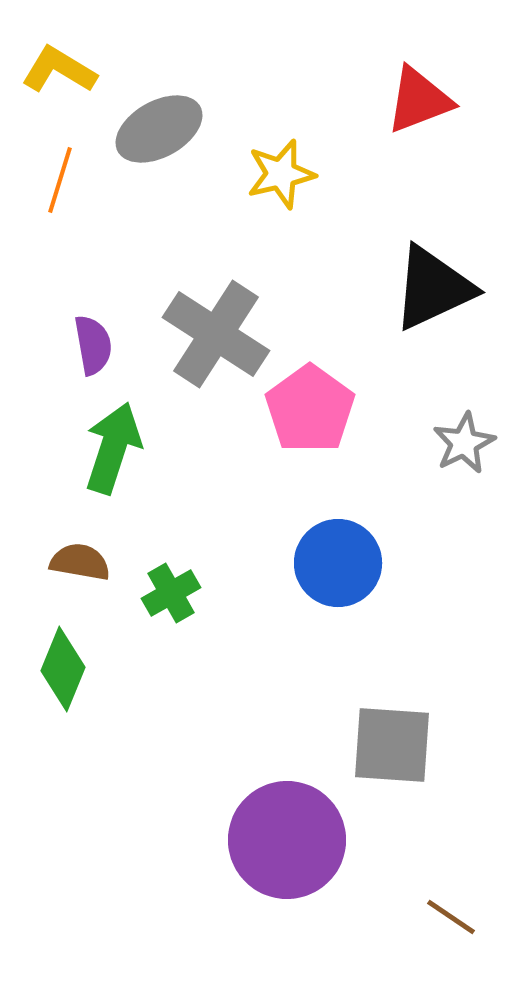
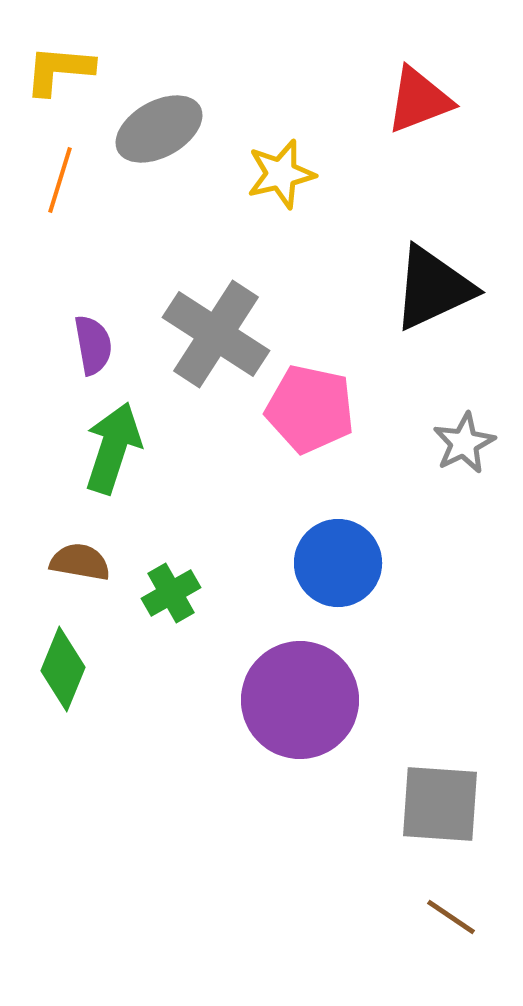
yellow L-shape: rotated 26 degrees counterclockwise
pink pentagon: rotated 24 degrees counterclockwise
gray square: moved 48 px right, 59 px down
purple circle: moved 13 px right, 140 px up
